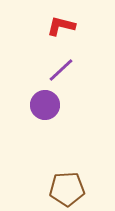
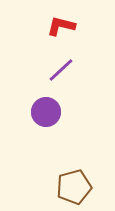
purple circle: moved 1 px right, 7 px down
brown pentagon: moved 7 px right, 2 px up; rotated 12 degrees counterclockwise
